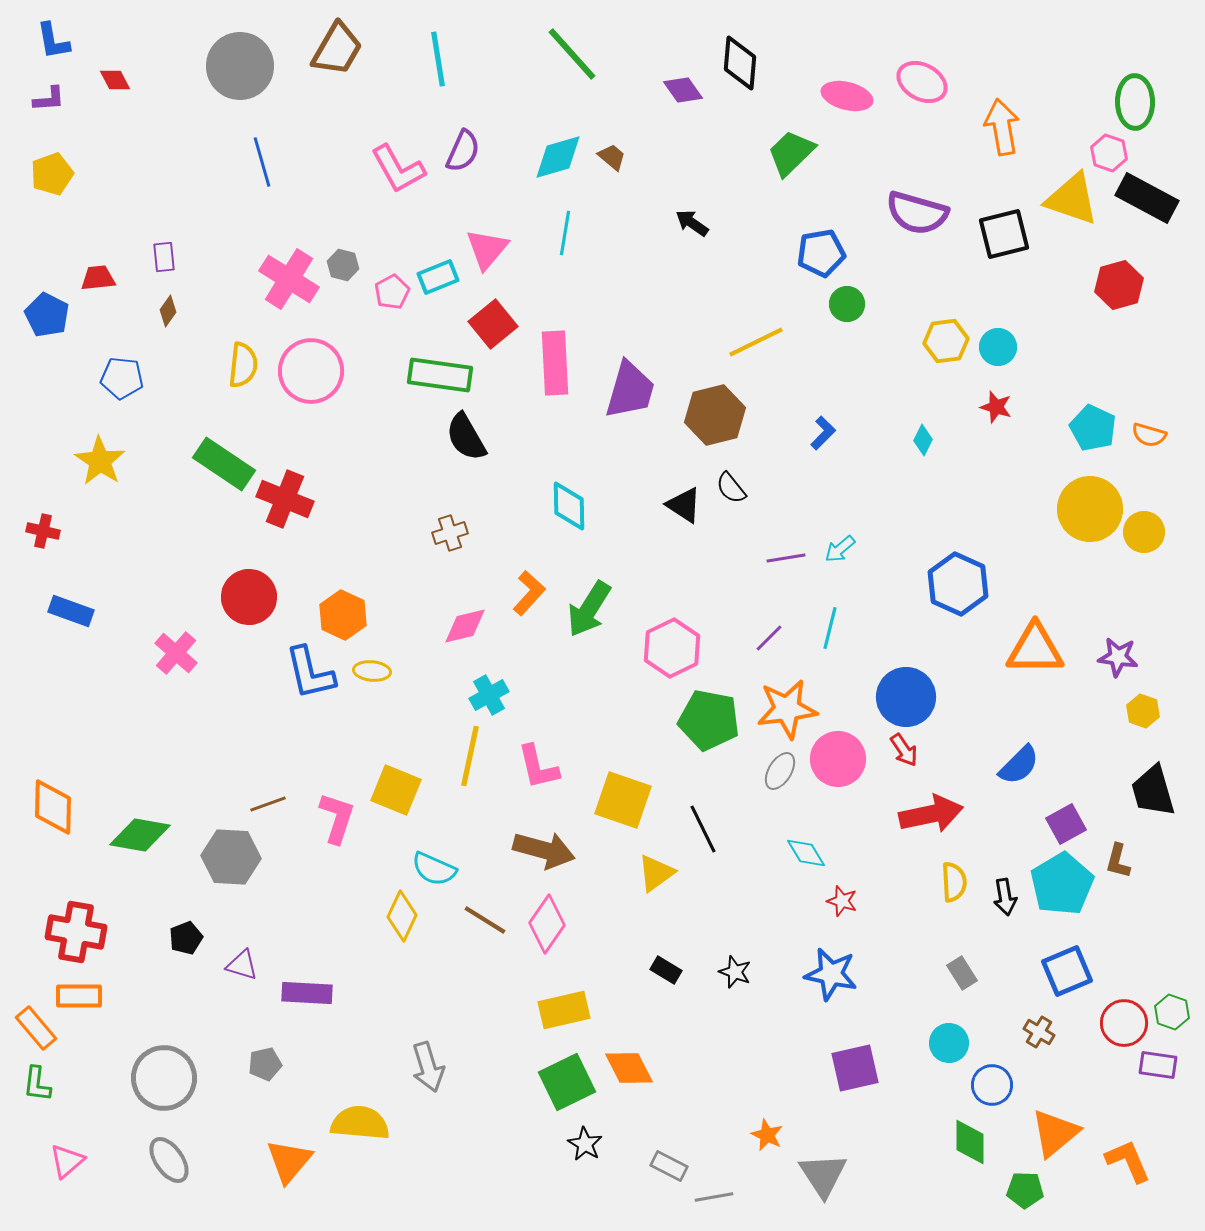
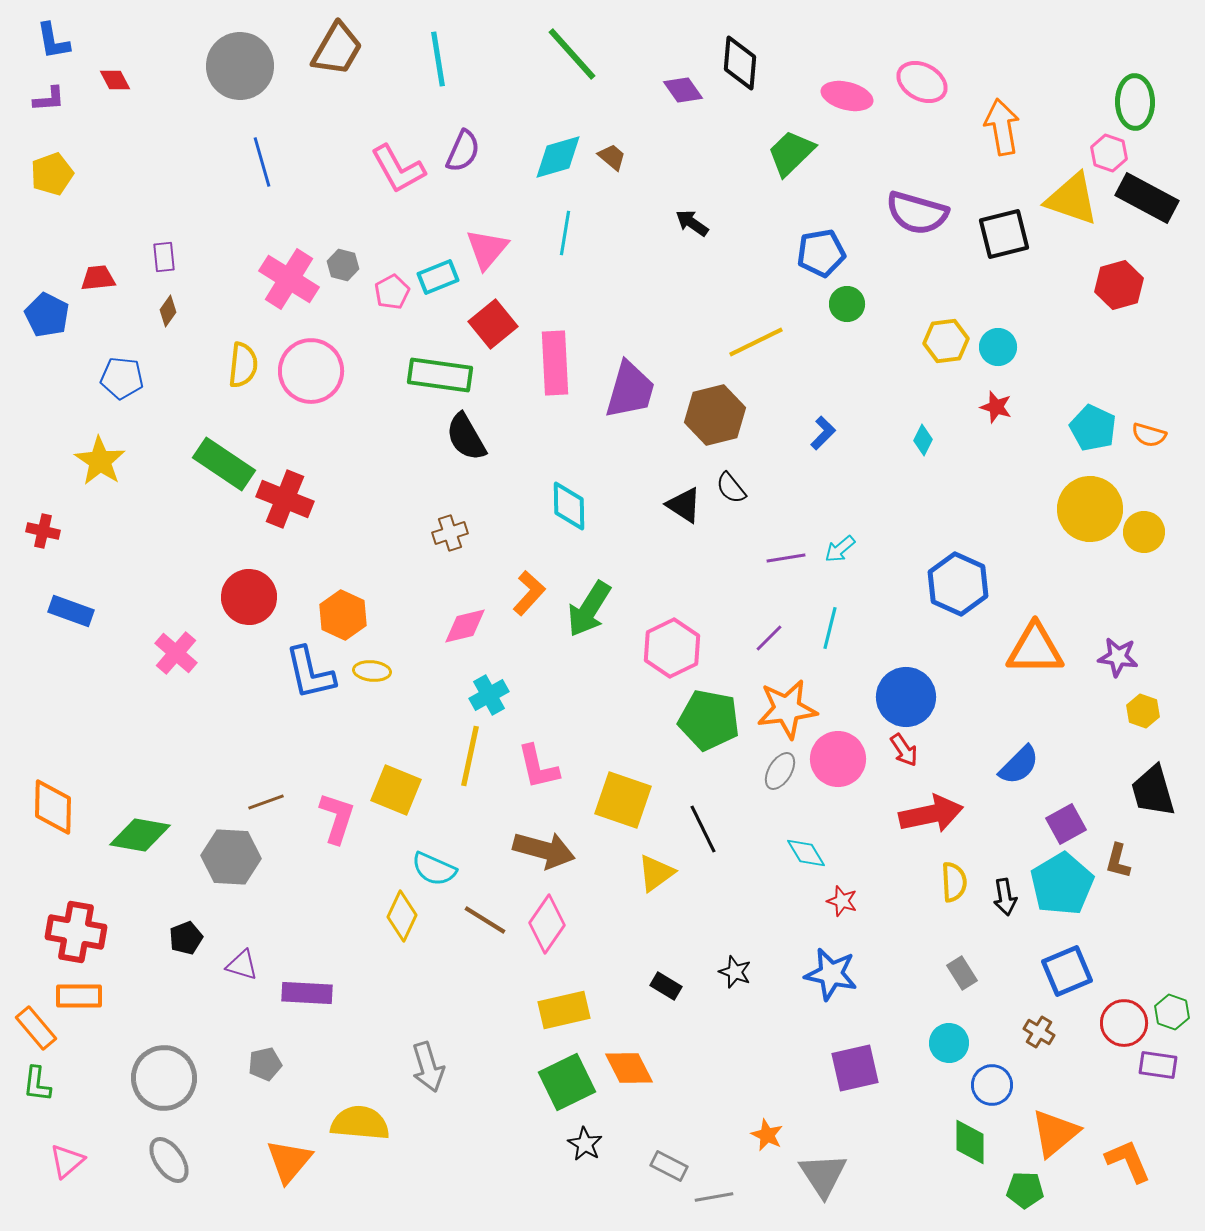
brown line at (268, 804): moved 2 px left, 2 px up
black rectangle at (666, 970): moved 16 px down
